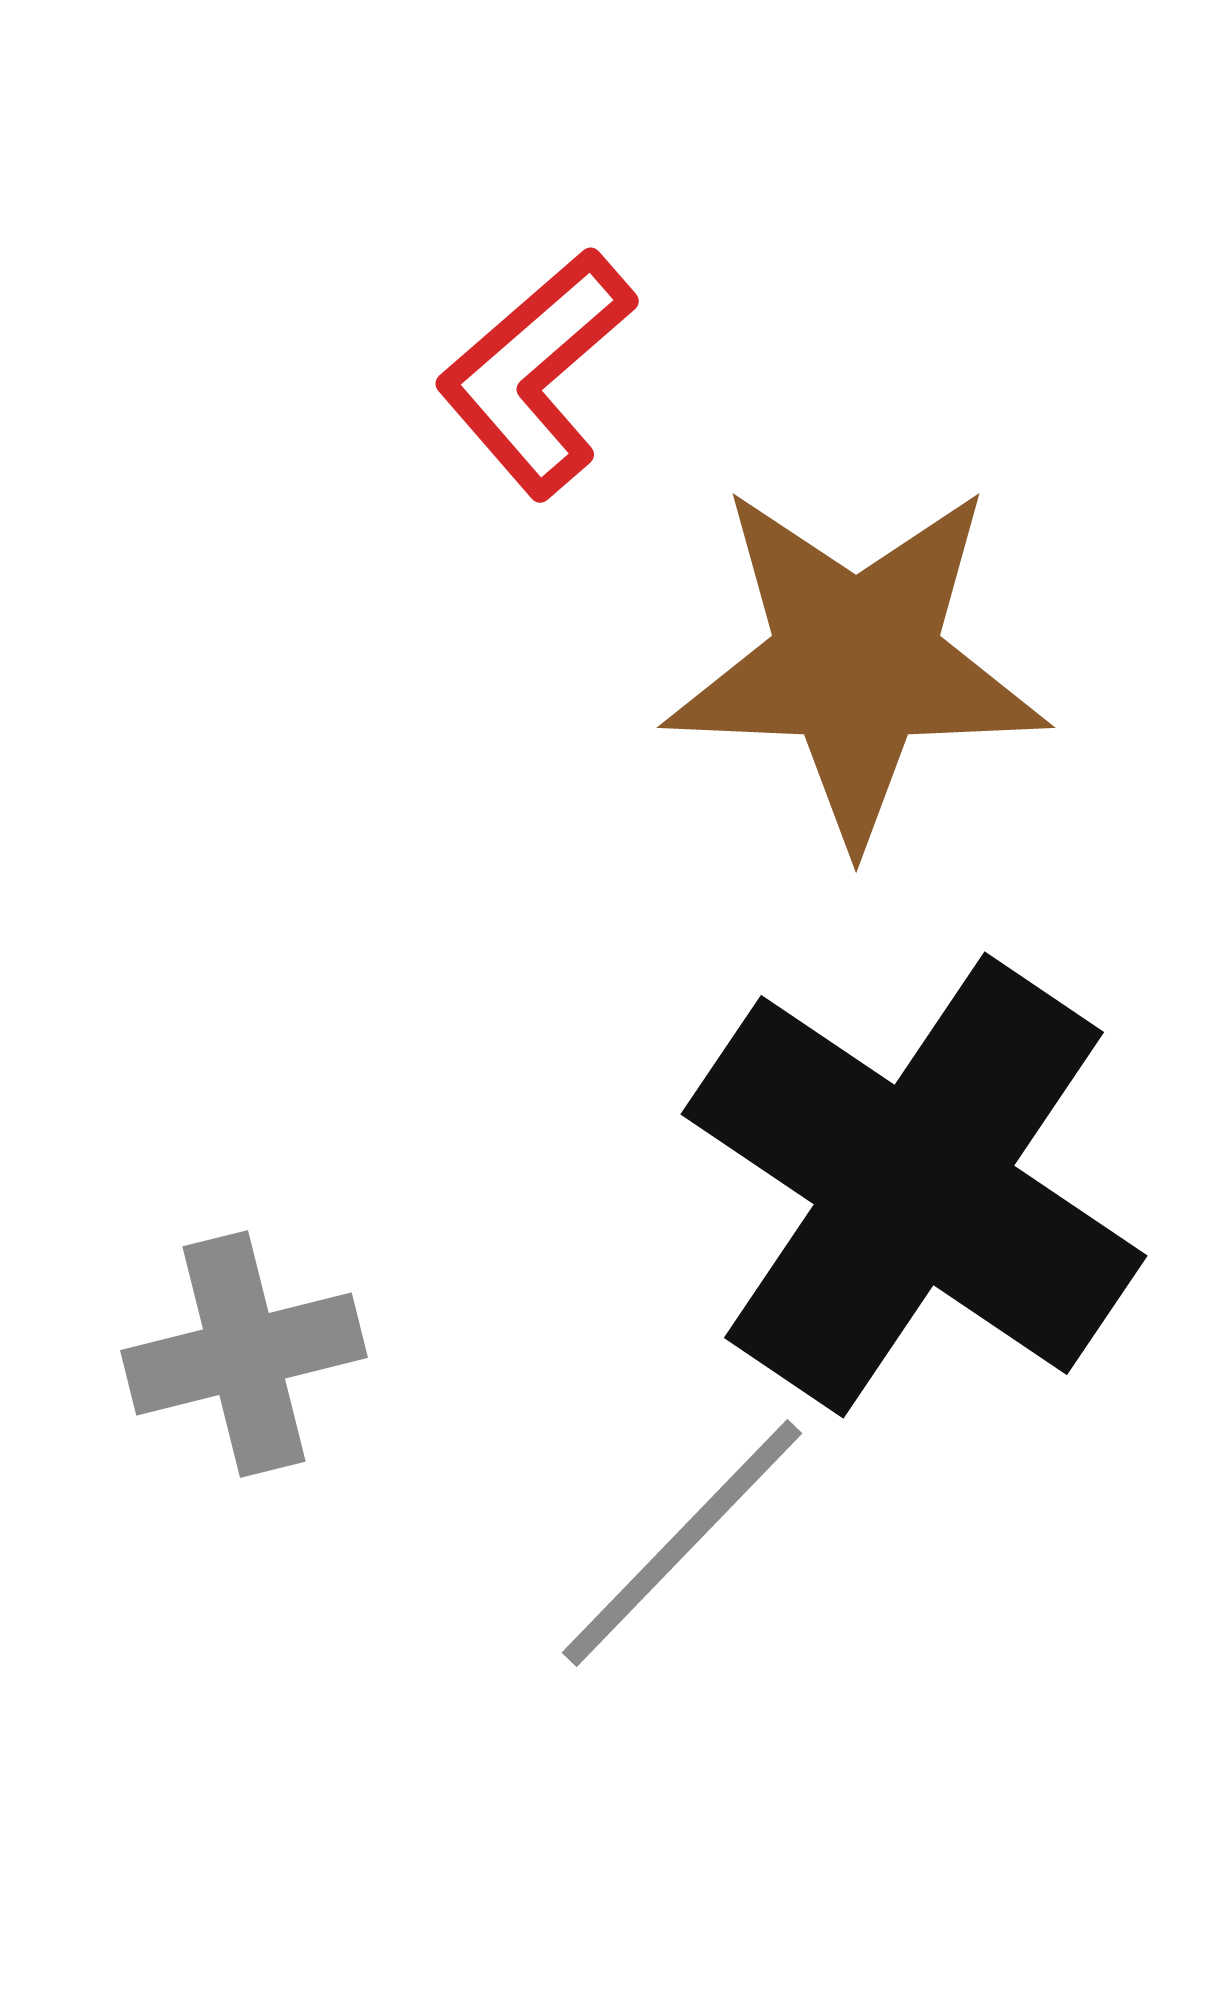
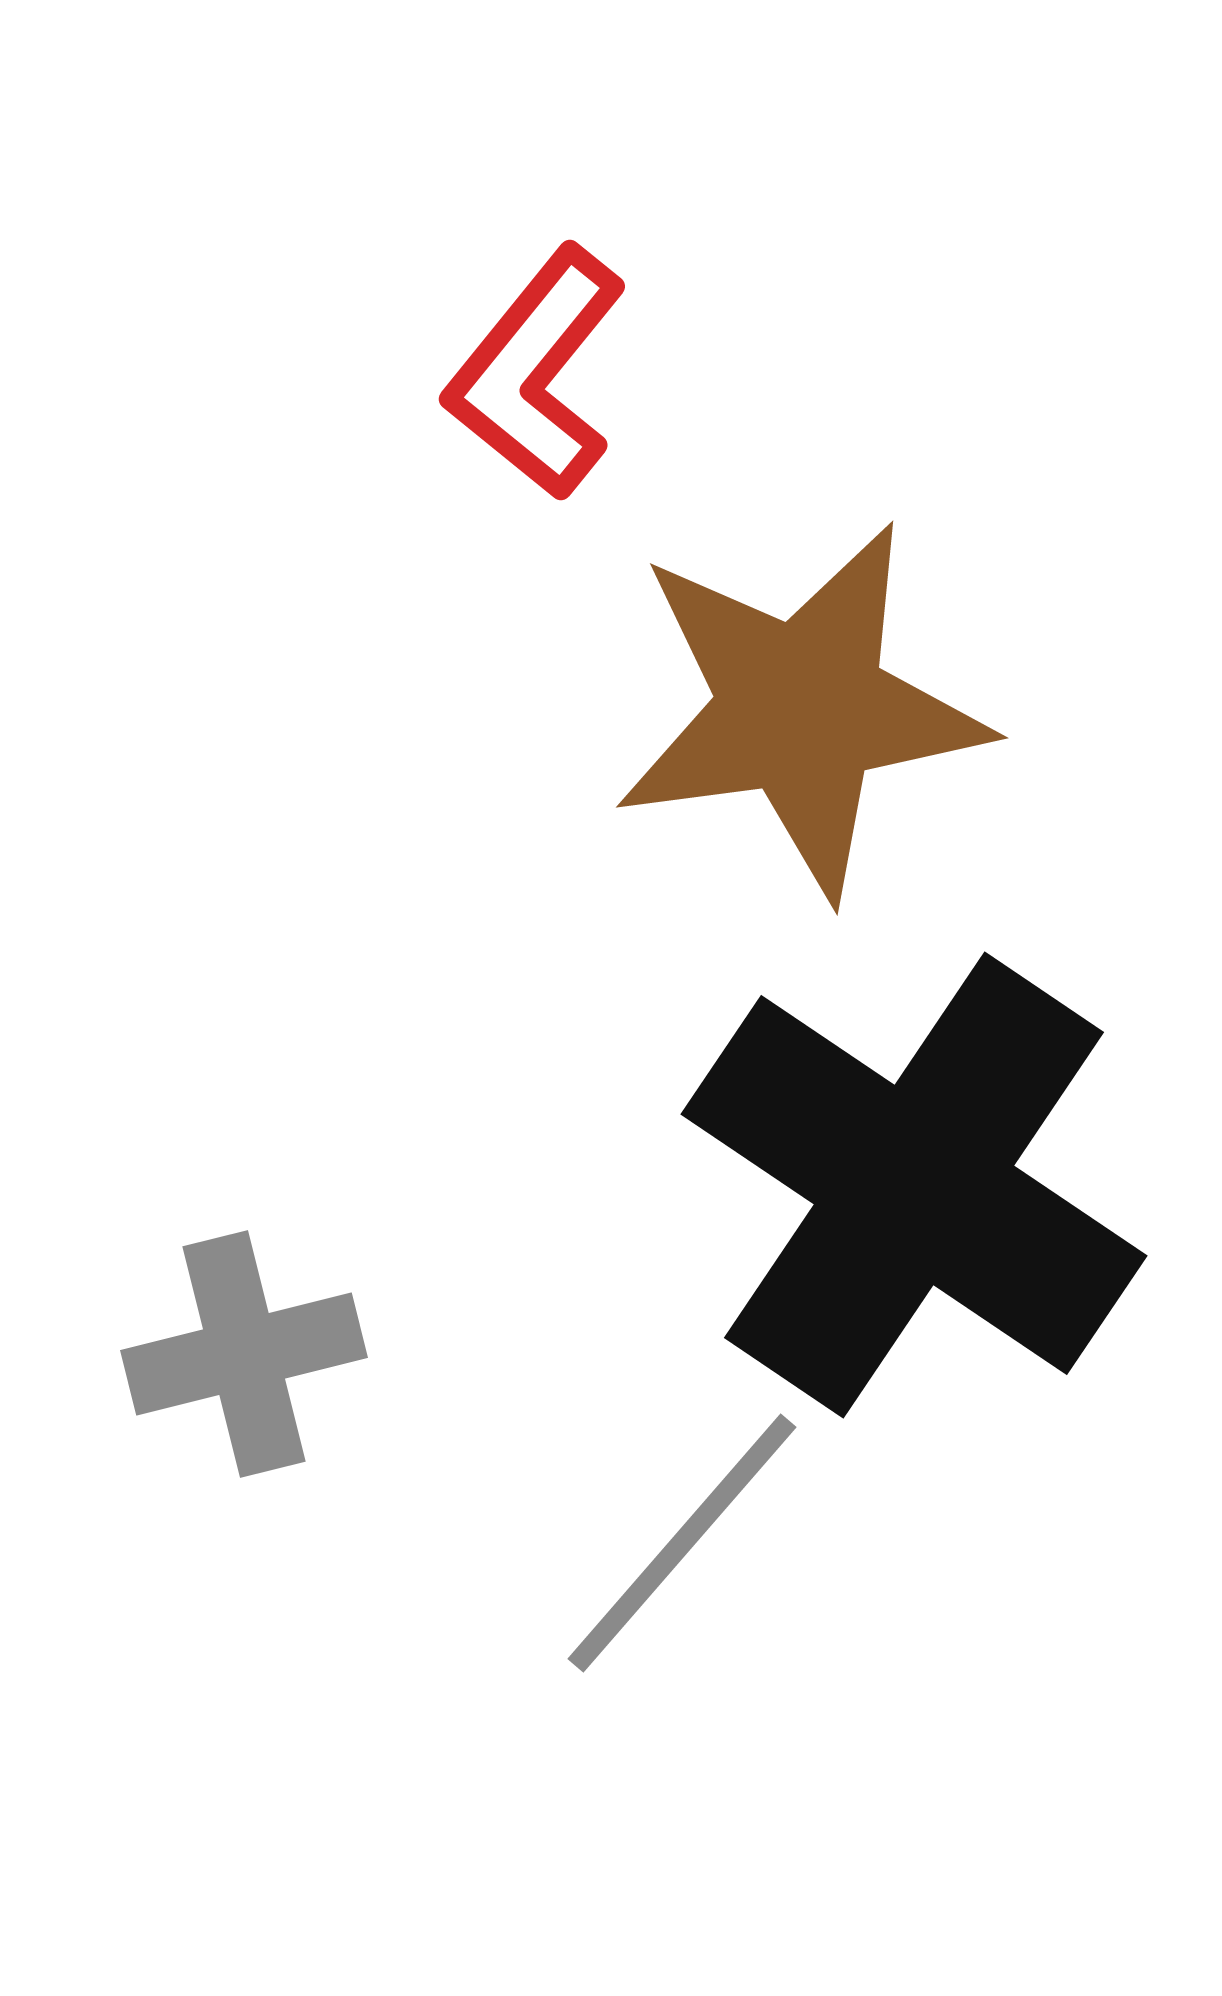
red L-shape: rotated 10 degrees counterclockwise
brown star: moved 55 px left, 46 px down; rotated 10 degrees counterclockwise
gray line: rotated 3 degrees counterclockwise
